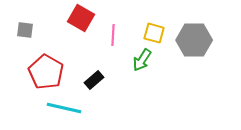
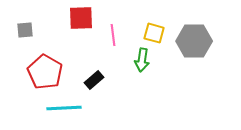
red square: rotated 32 degrees counterclockwise
gray square: rotated 12 degrees counterclockwise
pink line: rotated 10 degrees counterclockwise
gray hexagon: moved 1 px down
green arrow: rotated 25 degrees counterclockwise
red pentagon: moved 1 px left
cyan line: rotated 16 degrees counterclockwise
